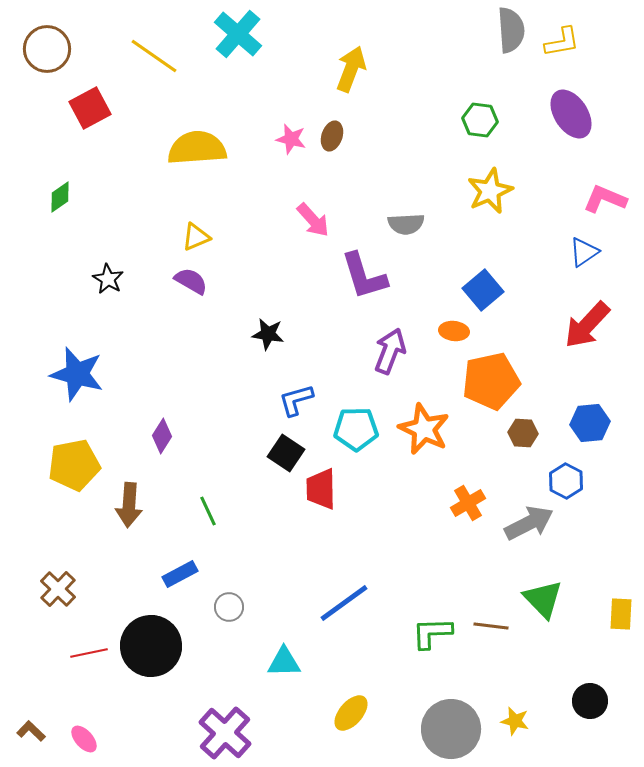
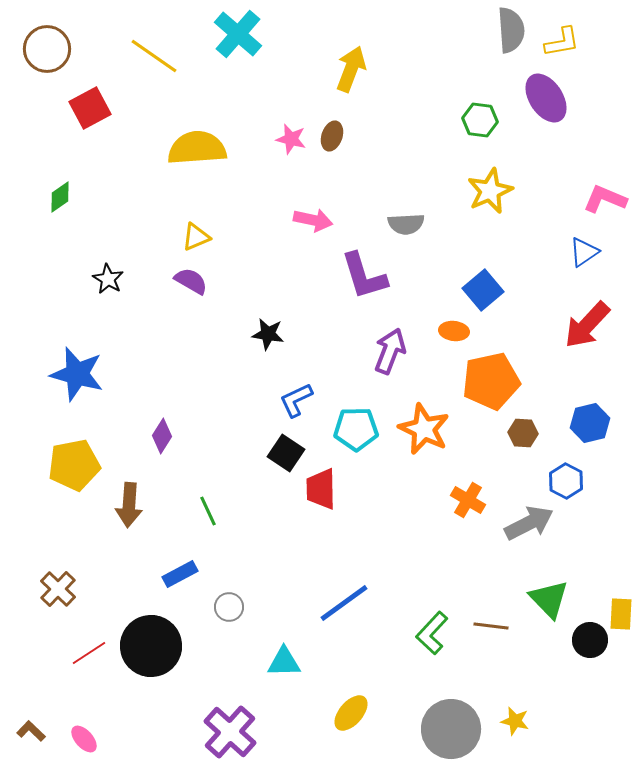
purple ellipse at (571, 114): moved 25 px left, 16 px up
pink arrow at (313, 220): rotated 36 degrees counterclockwise
blue L-shape at (296, 400): rotated 9 degrees counterclockwise
blue hexagon at (590, 423): rotated 9 degrees counterclockwise
orange cross at (468, 503): moved 3 px up; rotated 28 degrees counterclockwise
green triangle at (543, 599): moved 6 px right
green L-shape at (432, 633): rotated 45 degrees counterclockwise
red line at (89, 653): rotated 21 degrees counterclockwise
black circle at (590, 701): moved 61 px up
purple cross at (225, 733): moved 5 px right, 1 px up
